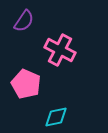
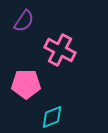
pink pentagon: rotated 24 degrees counterclockwise
cyan diamond: moved 4 px left; rotated 10 degrees counterclockwise
